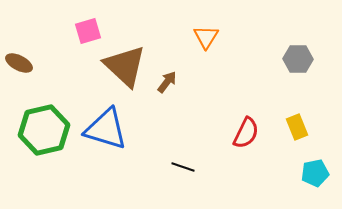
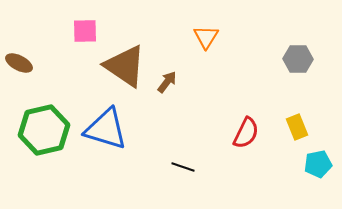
pink square: moved 3 px left; rotated 16 degrees clockwise
brown triangle: rotated 9 degrees counterclockwise
cyan pentagon: moved 3 px right, 9 px up
